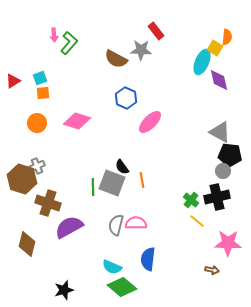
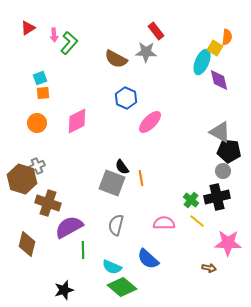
gray star: moved 5 px right, 2 px down
red triangle: moved 15 px right, 53 px up
pink diamond: rotated 44 degrees counterclockwise
black pentagon: moved 1 px left, 4 px up
orange line: moved 1 px left, 2 px up
green line: moved 10 px left, 63 px down
pink semicircle: moved 28 px right
blue semicircle: rotated 55 degrees counterclockwise
brown arrow: moved 3 px left, 2 px up
